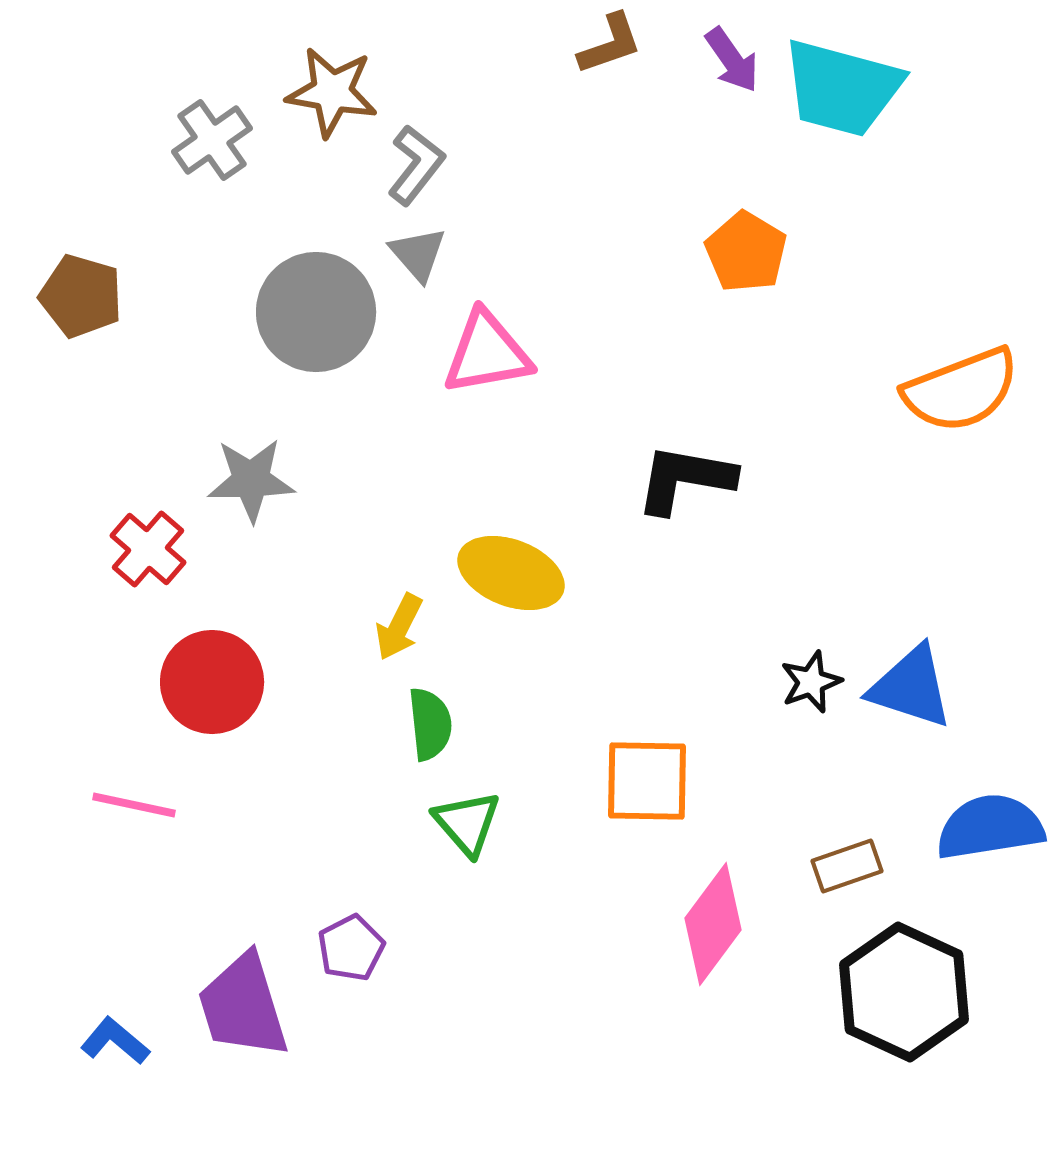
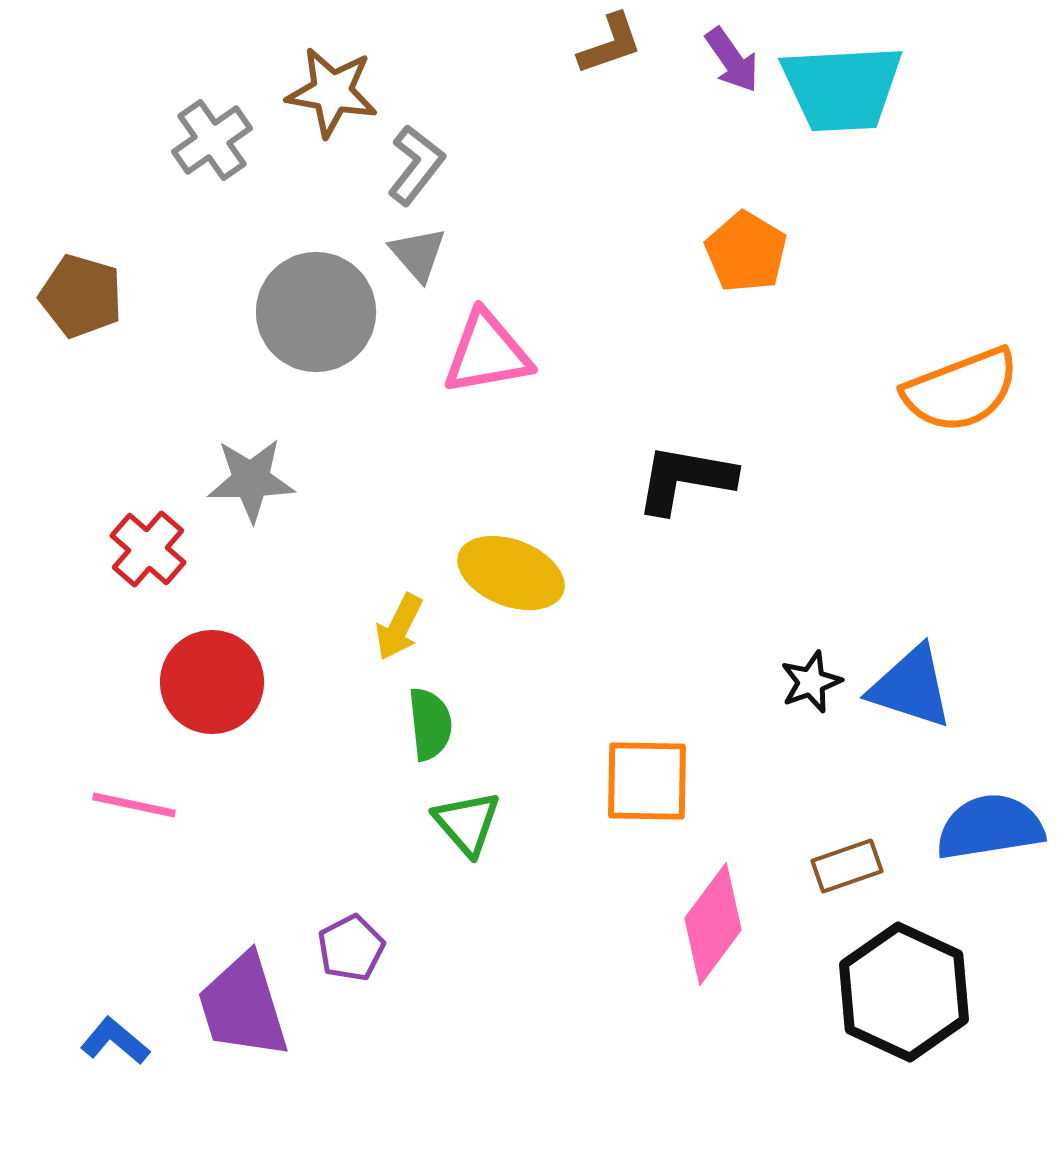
cyan trapezoid: rotated 18 degrees counterclockwise
